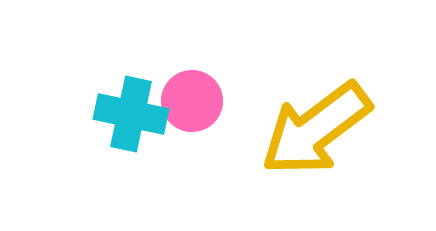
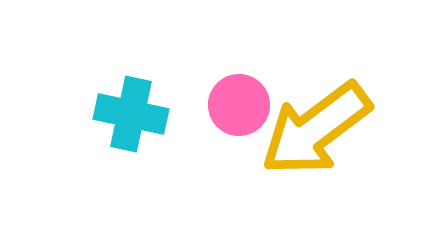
pink circle: moved 47 px right, 4 px down
